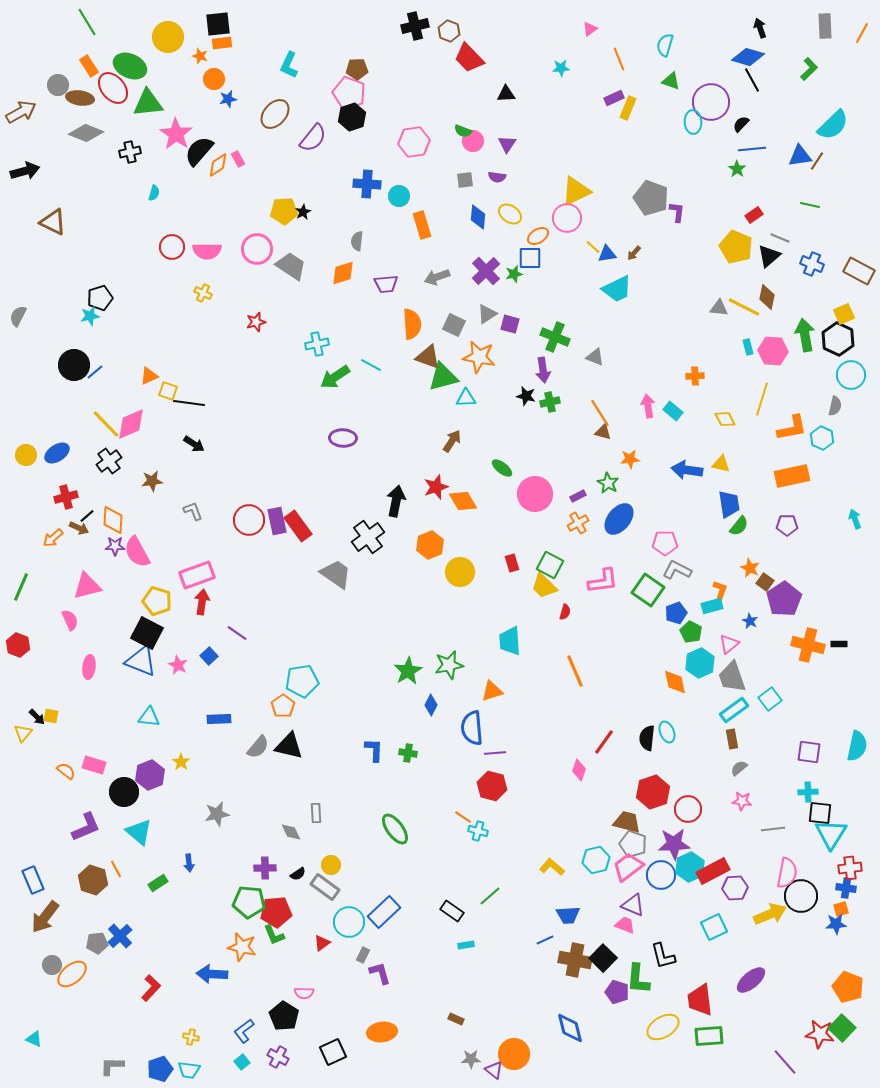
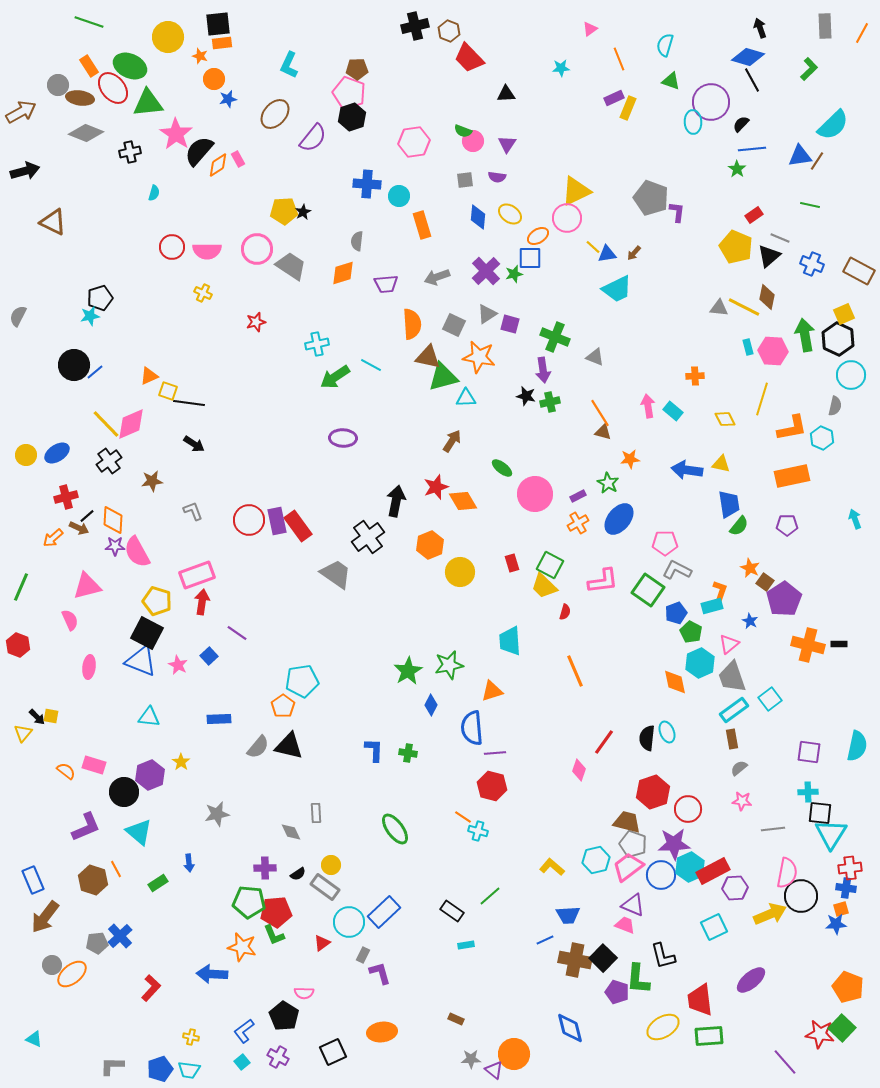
green line at (87, 22): moved 2 px right; rotated 40 degrees counterclockwise
brown triangle at (428, 357): rotated 8 degrees counterclockwise
